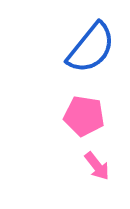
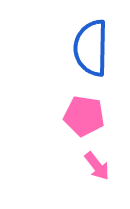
blue semicircle: rotated 142 degrees clockwise
